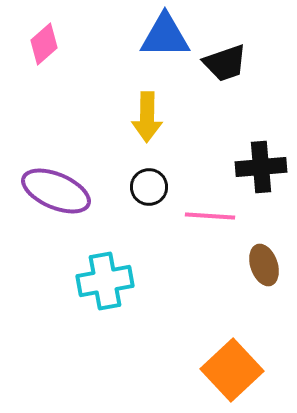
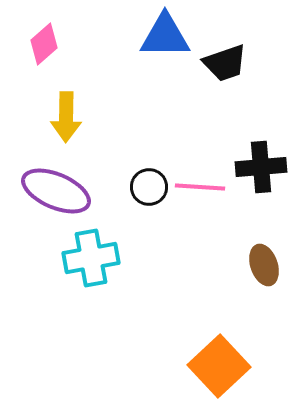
yellow arrow: moved 81 px left
pink line: moved 10 px left, 29 px up
cyan cross: moved 14 px left, 23 px up
orange square: moved 13 px left, 4 px up
